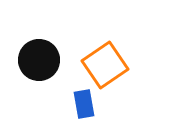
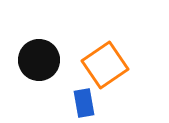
blue rectangle: moved 1 px up
